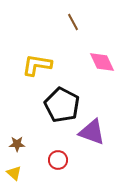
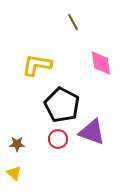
pink diamond: moved 1 px left, 1 px down; rotated 16 degrees clockwise
red circle: moved 21 px up
